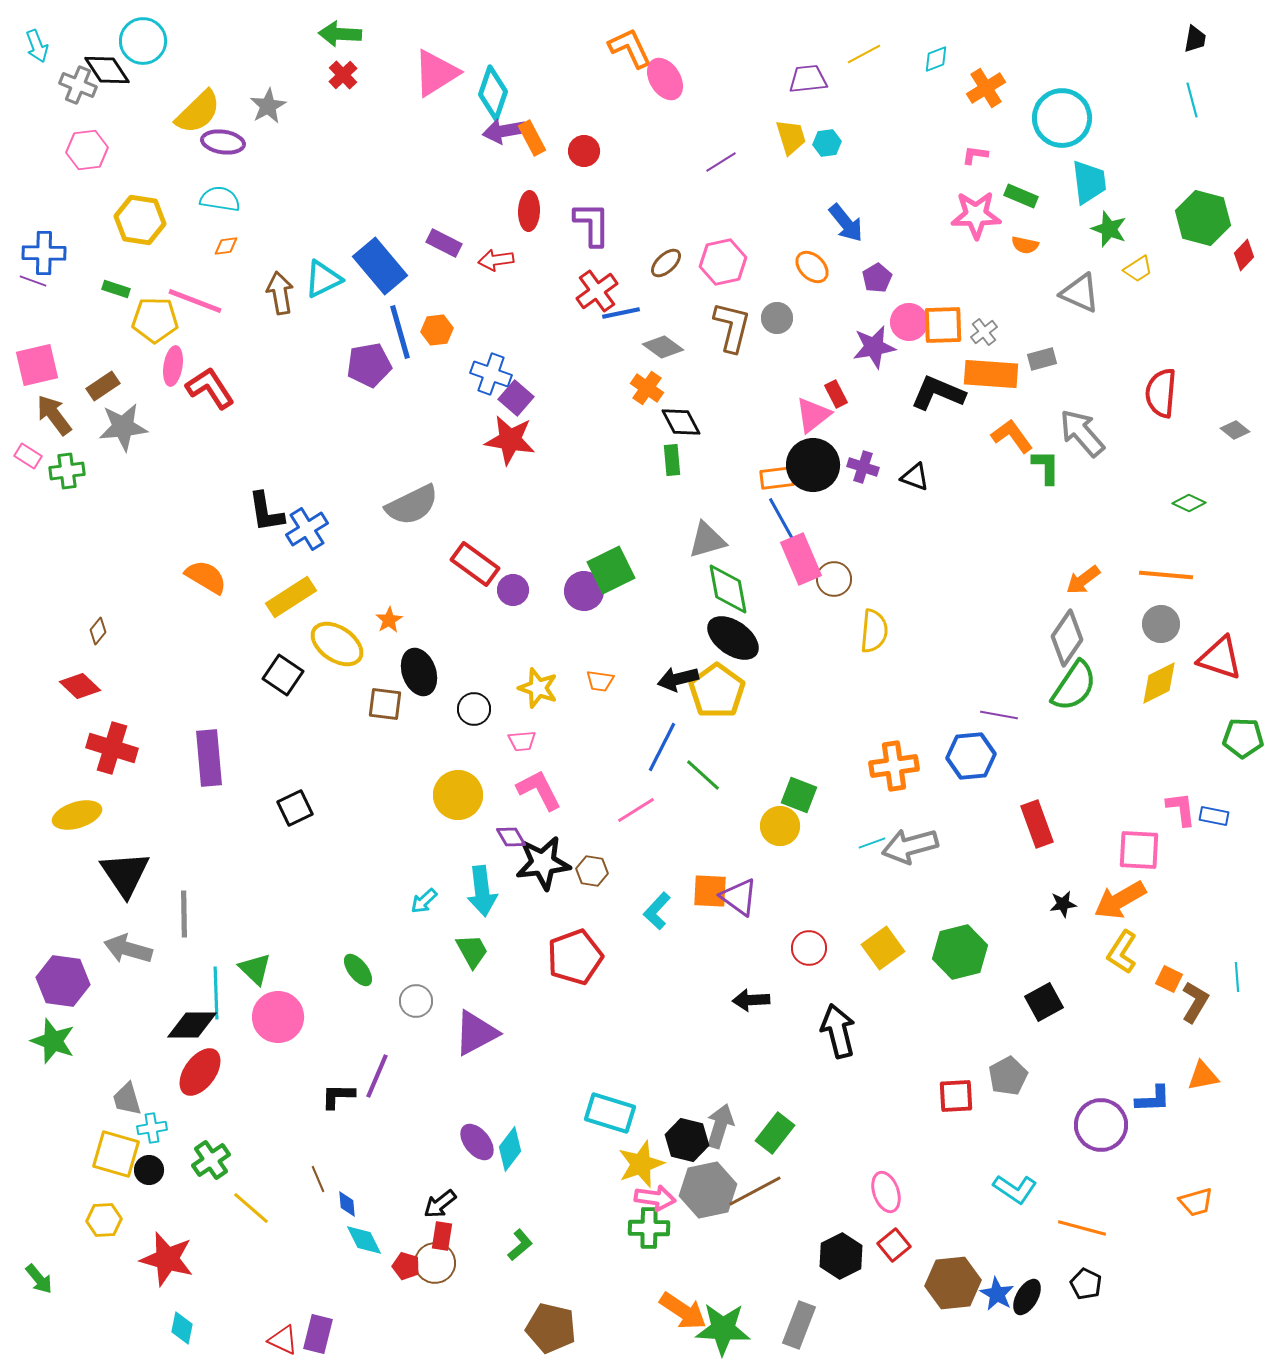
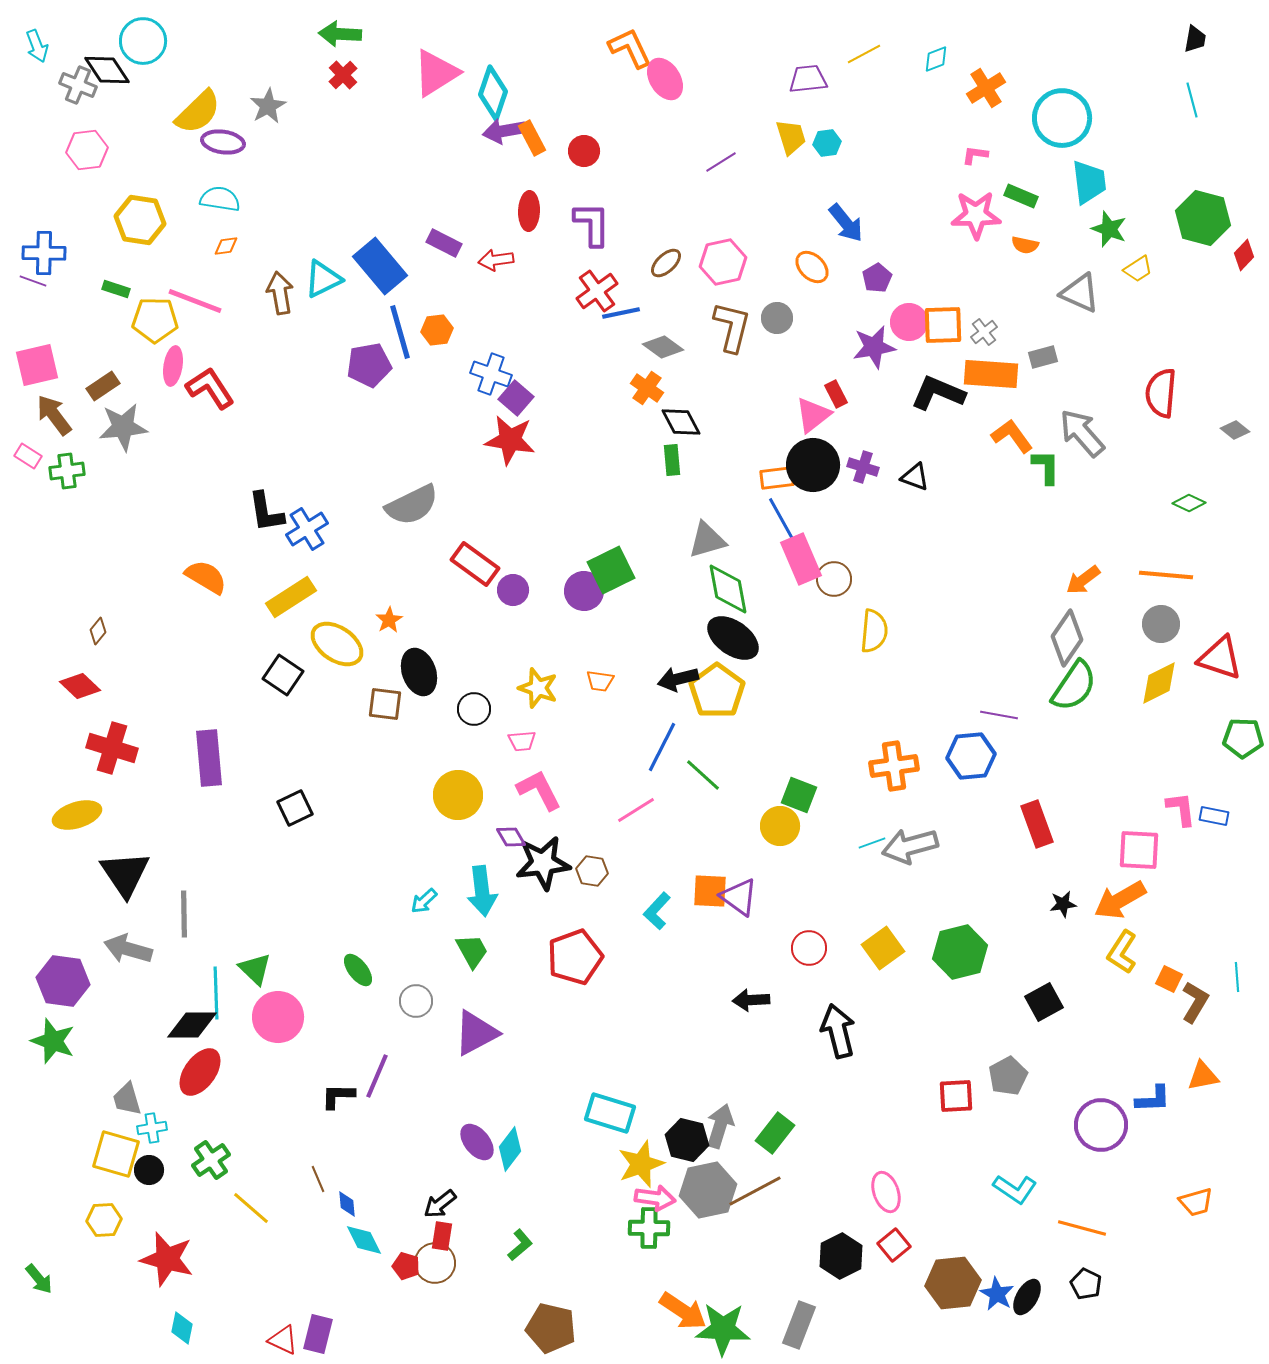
gray rectangle at (1042, 359): moved 1 px right, 2 px up
